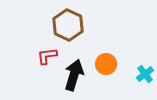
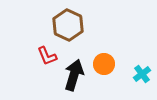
red L-shape: rotated 105 degrees counterclockwise
orange circle: moved 2 px left
cyan cross: moved 3 px left
